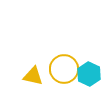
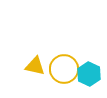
yellow triangle: moved 2 px right, 10 px up
